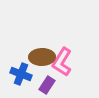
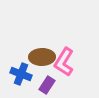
pink L-shape: moved 2 px right
